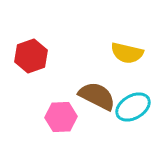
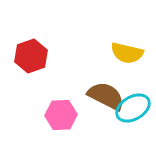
brown semicircle: moved 9 px right
cyan ellipse: moved 1 px down
pink hexagon: moved 2 px up
